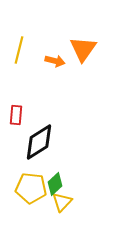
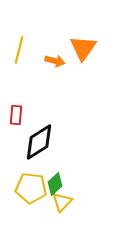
orange triangle: moved 1 px up
